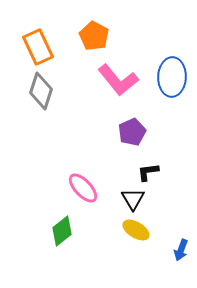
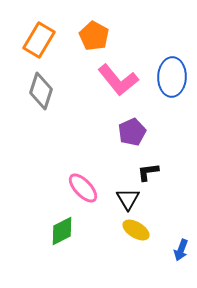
orange rectangle: moved 1 px right, 7 px up; rotated 56 degrees clockwise
black triangle: moved 5 px left
green diamond: rotated 12 degrees clockwise
